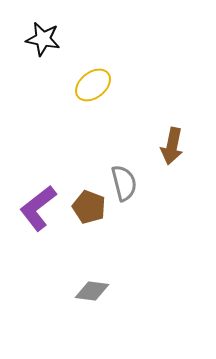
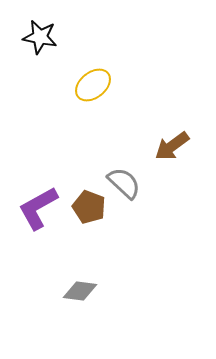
black star: moved 3 px left, 2 px up
brown arrow: rotated 42 degrees clockwise
gray semicircle: rotated 33 degrees counterclockwise
purple L-shape: rotated 9 degrees clockwise
gray diamond: moved 12 px left
